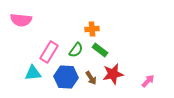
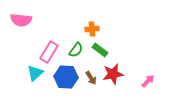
cyan triangle: moved 2 px right; rotated 36 degrees counterclockwise
